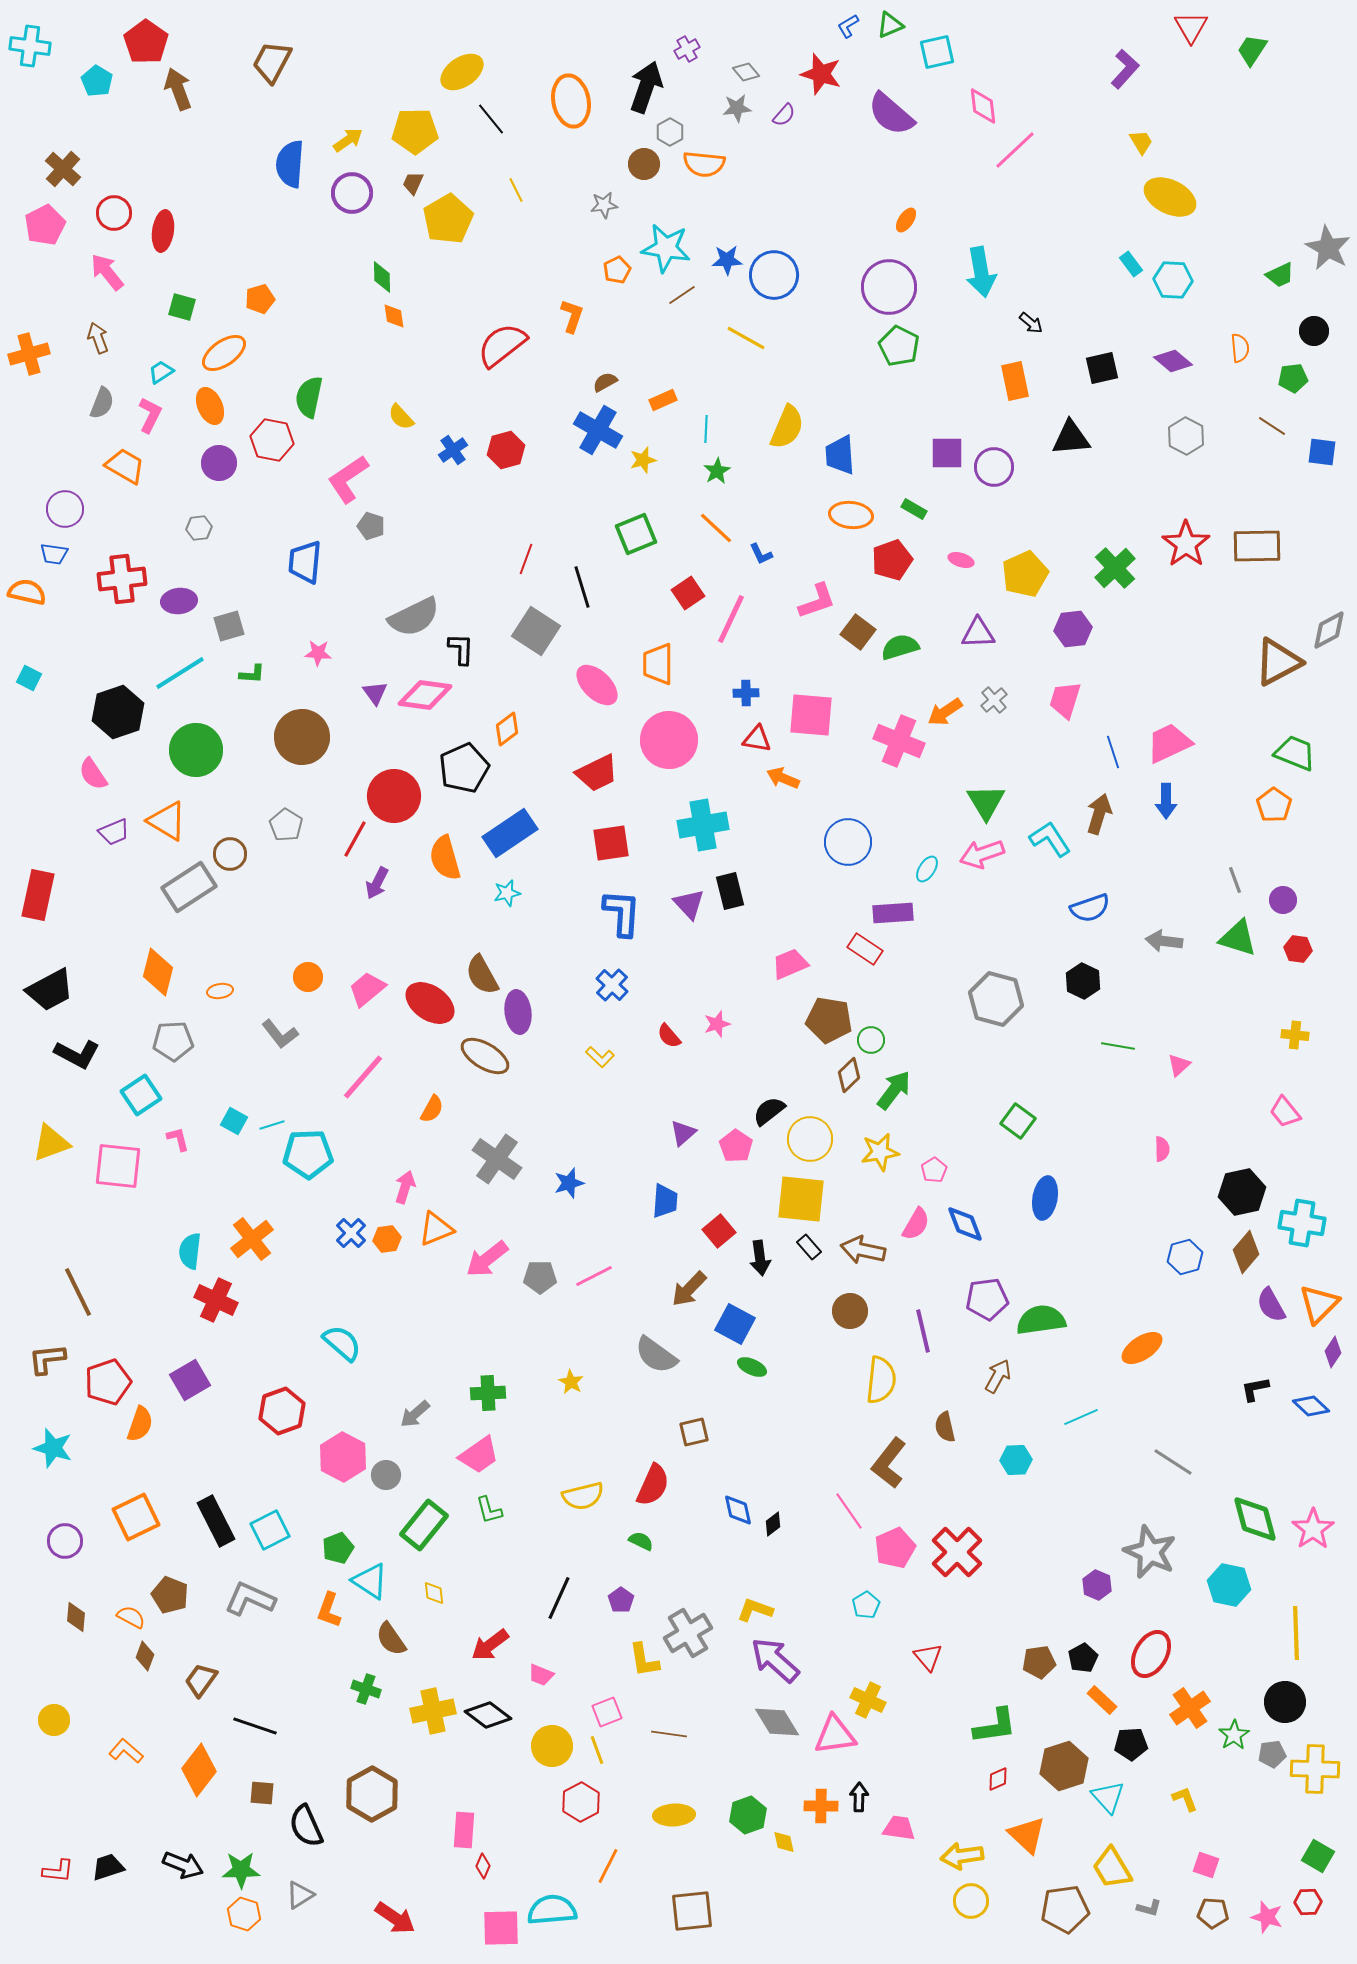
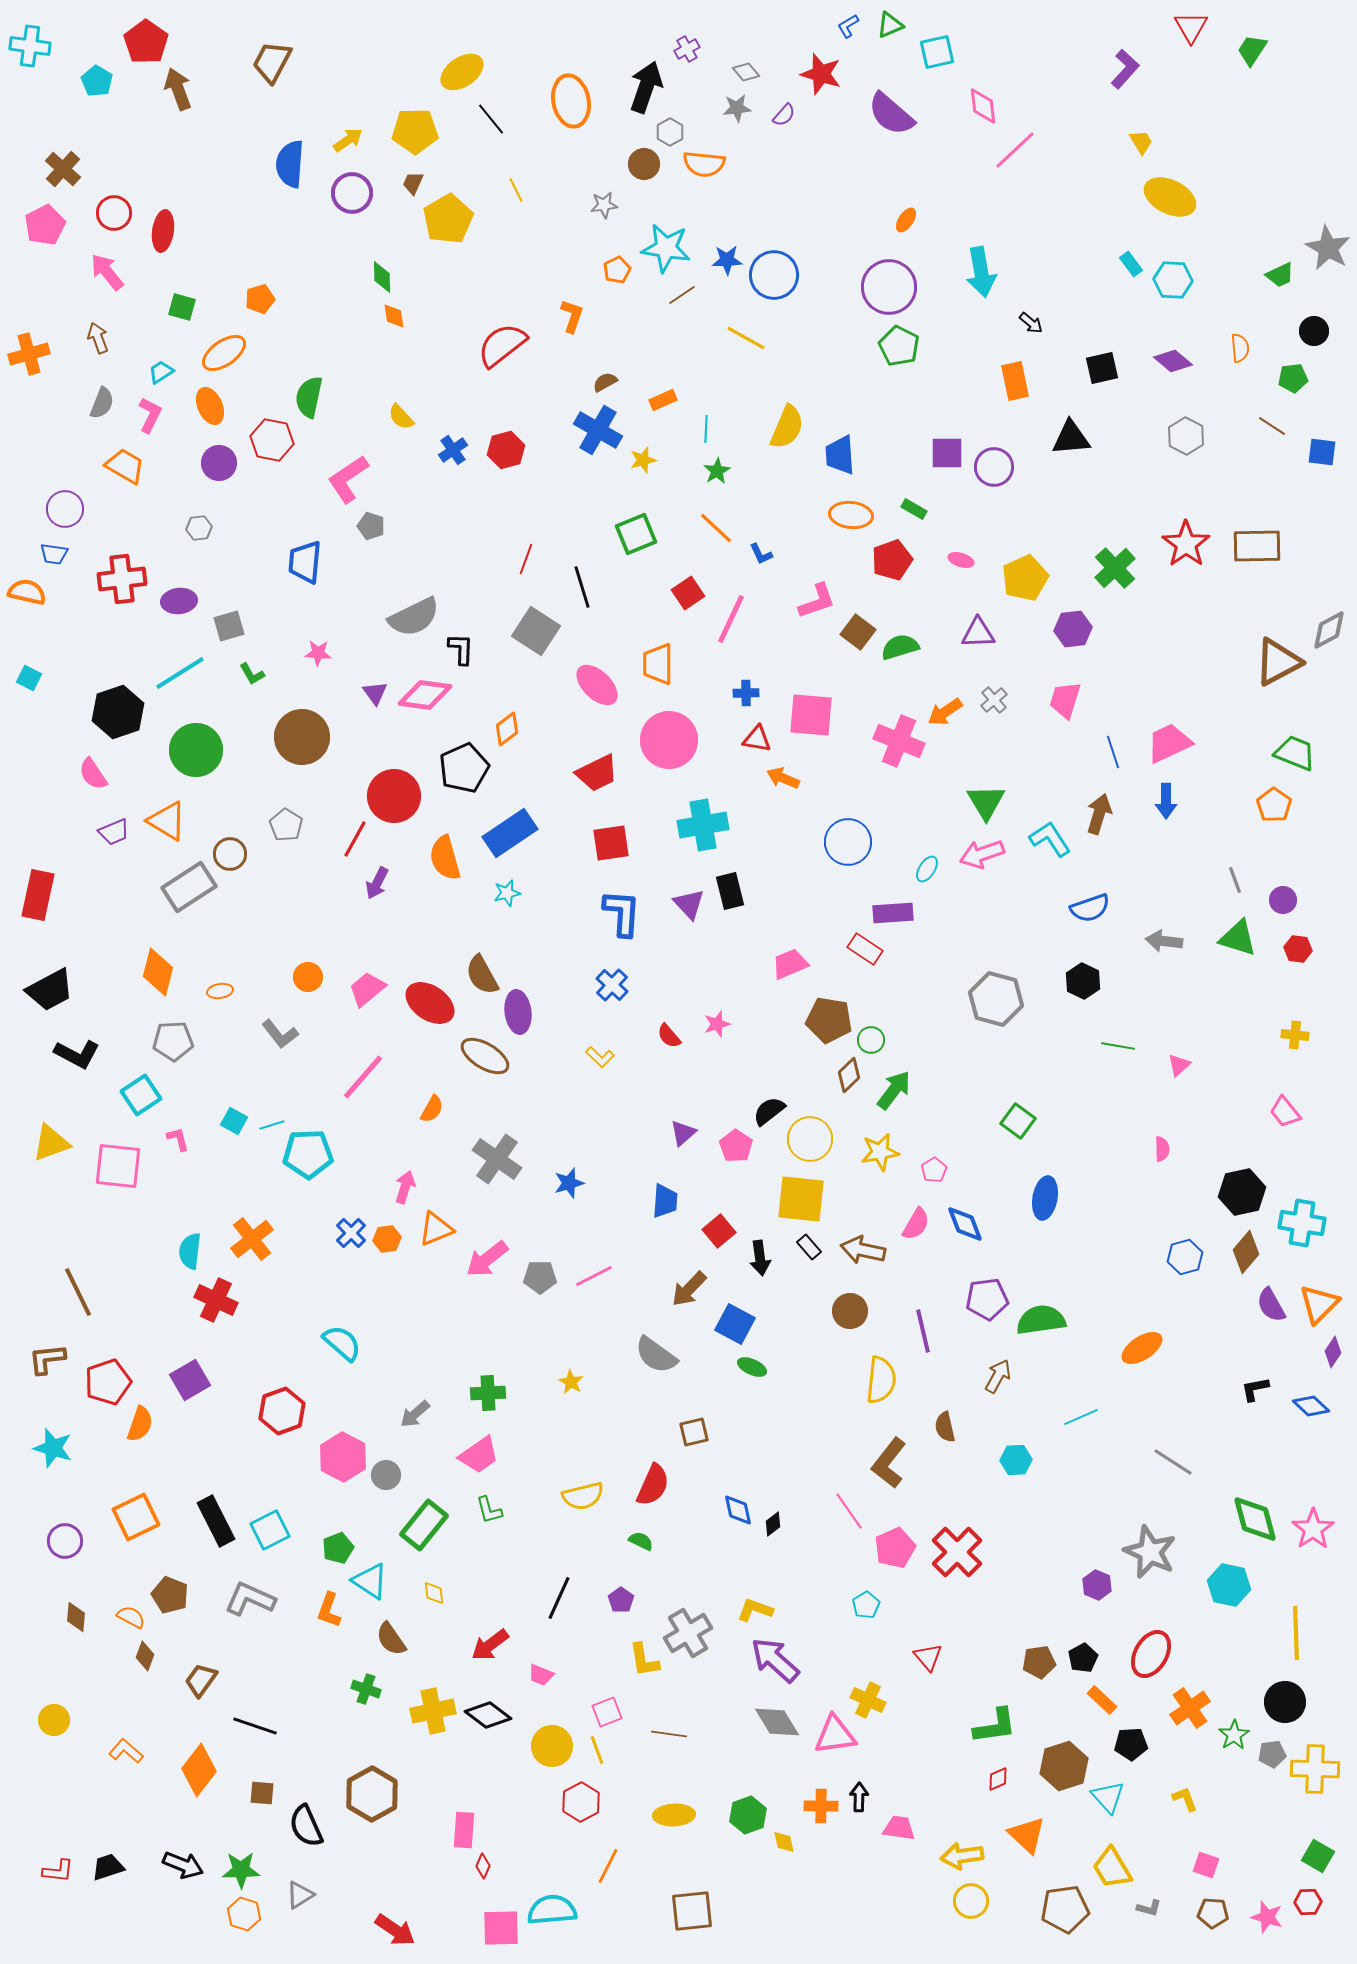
yellow pentagon at (1025, 574): moved 4 px down
green L-shape at (252, 674): rotated 56 degrees clockwise
red arrow at (395, 1918): moved 12 px down
